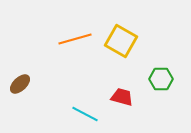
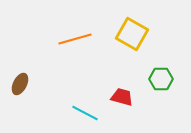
yellow square: moved 11 px right, 7 px up
brown ellipse: rotated 20 degrees counterclockwise
cyan line: moved 1 px up
